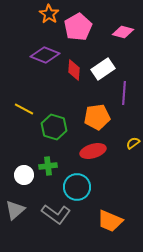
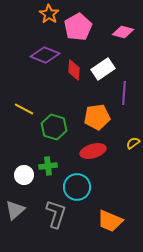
gray L-shape: rotated 108 degrees counterclockwise
